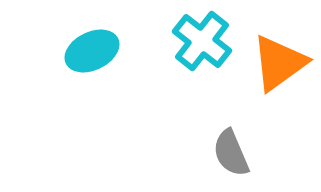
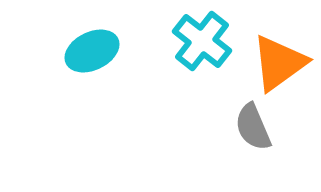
gray semicircle: moved 22 px right, 26 px up
